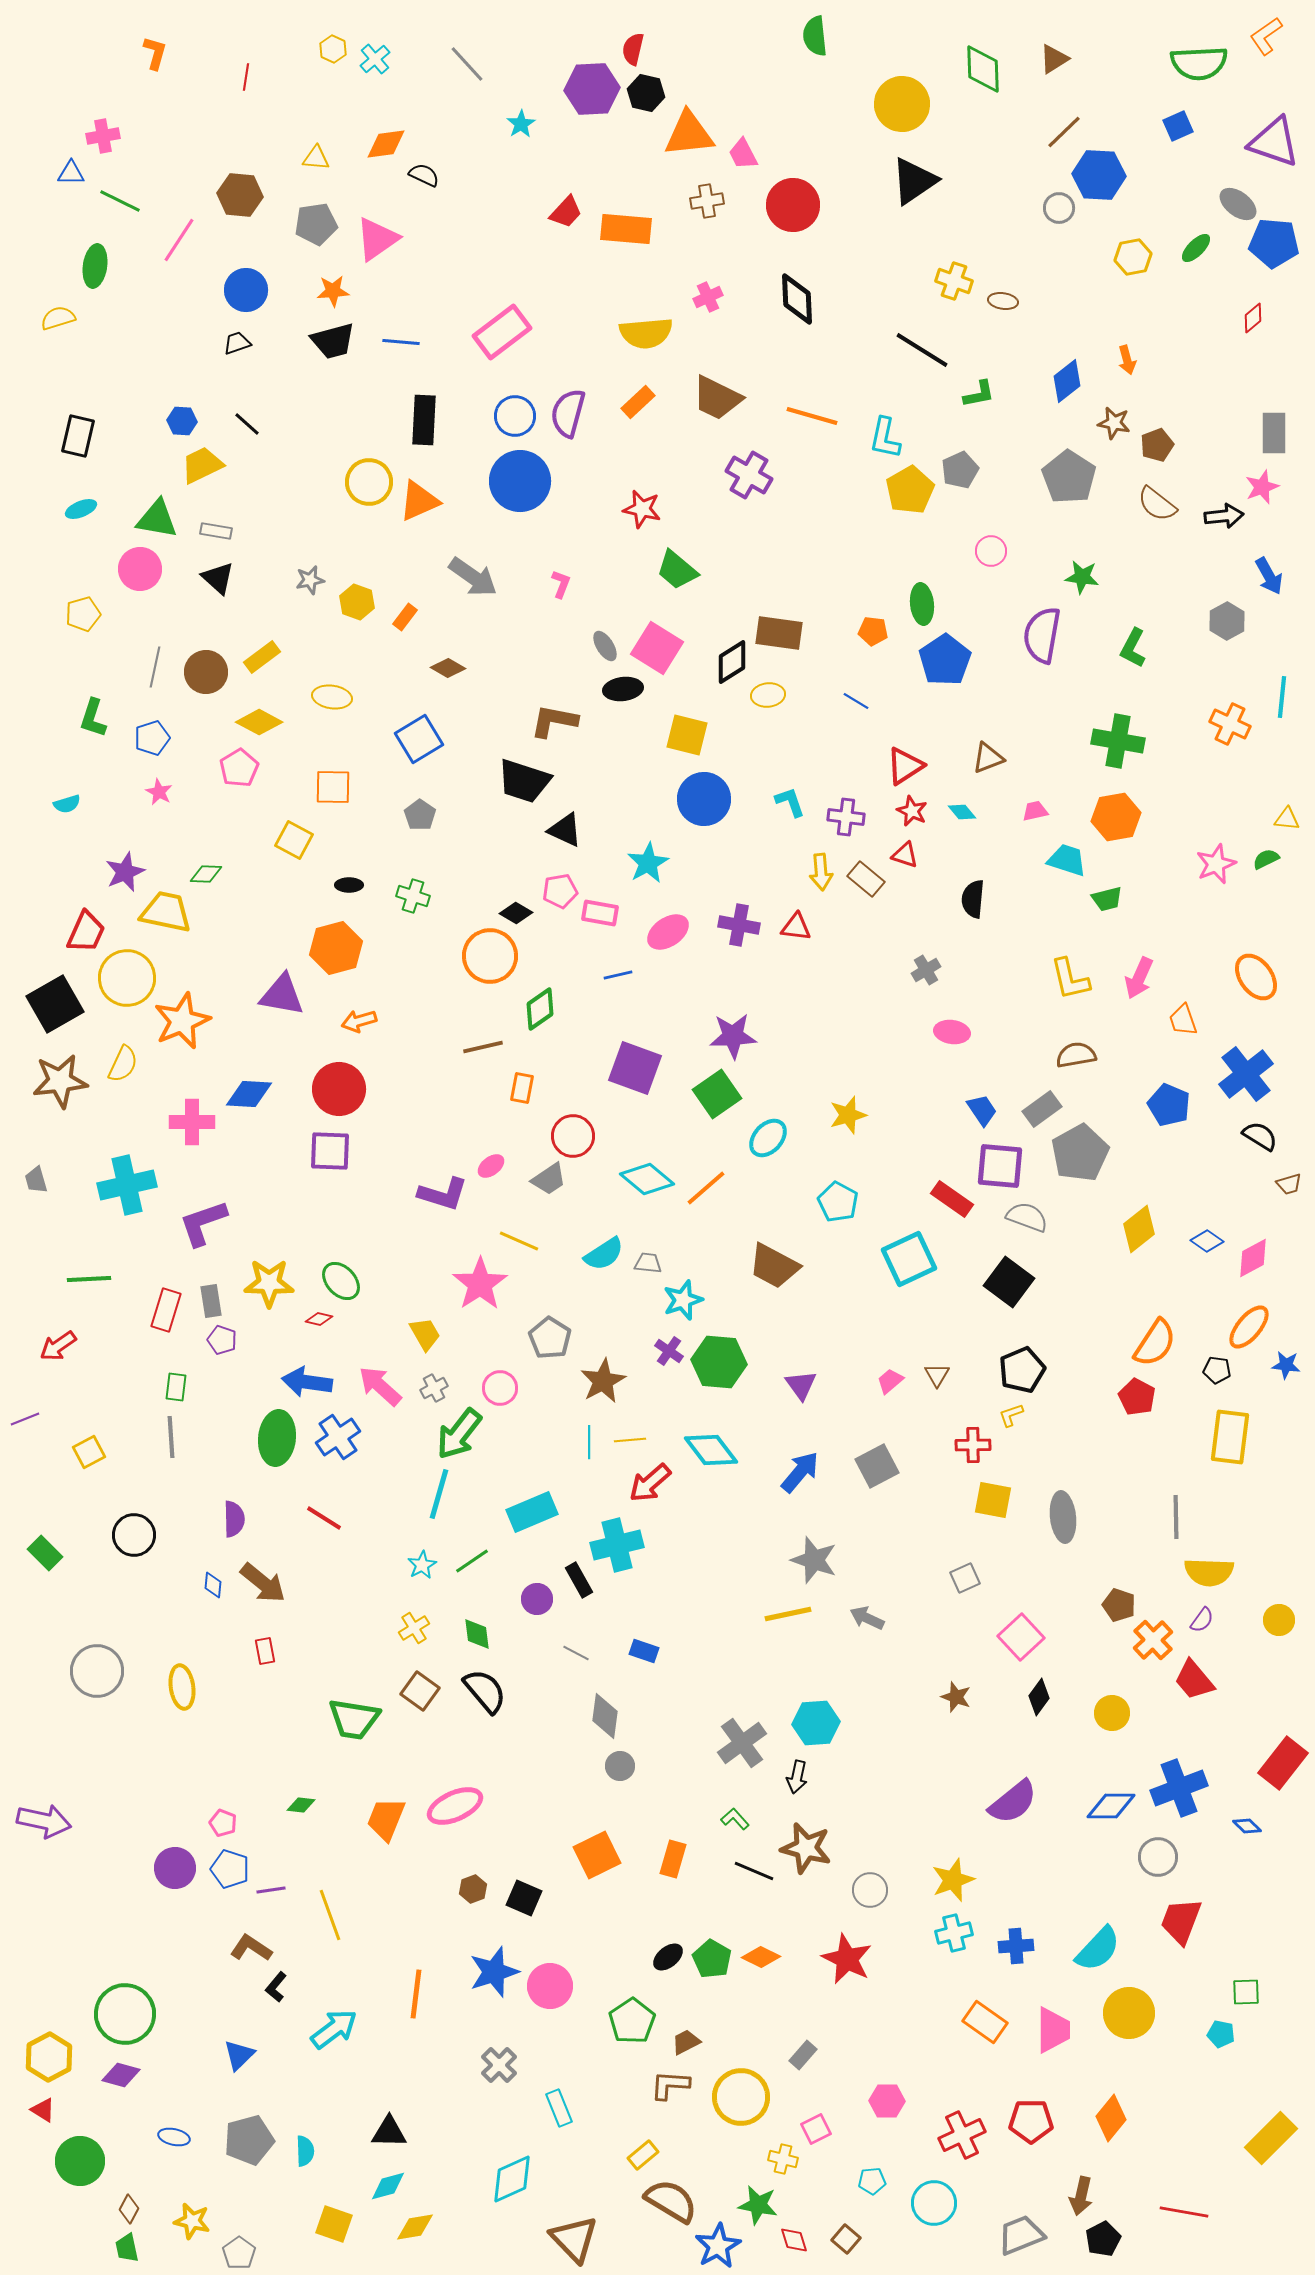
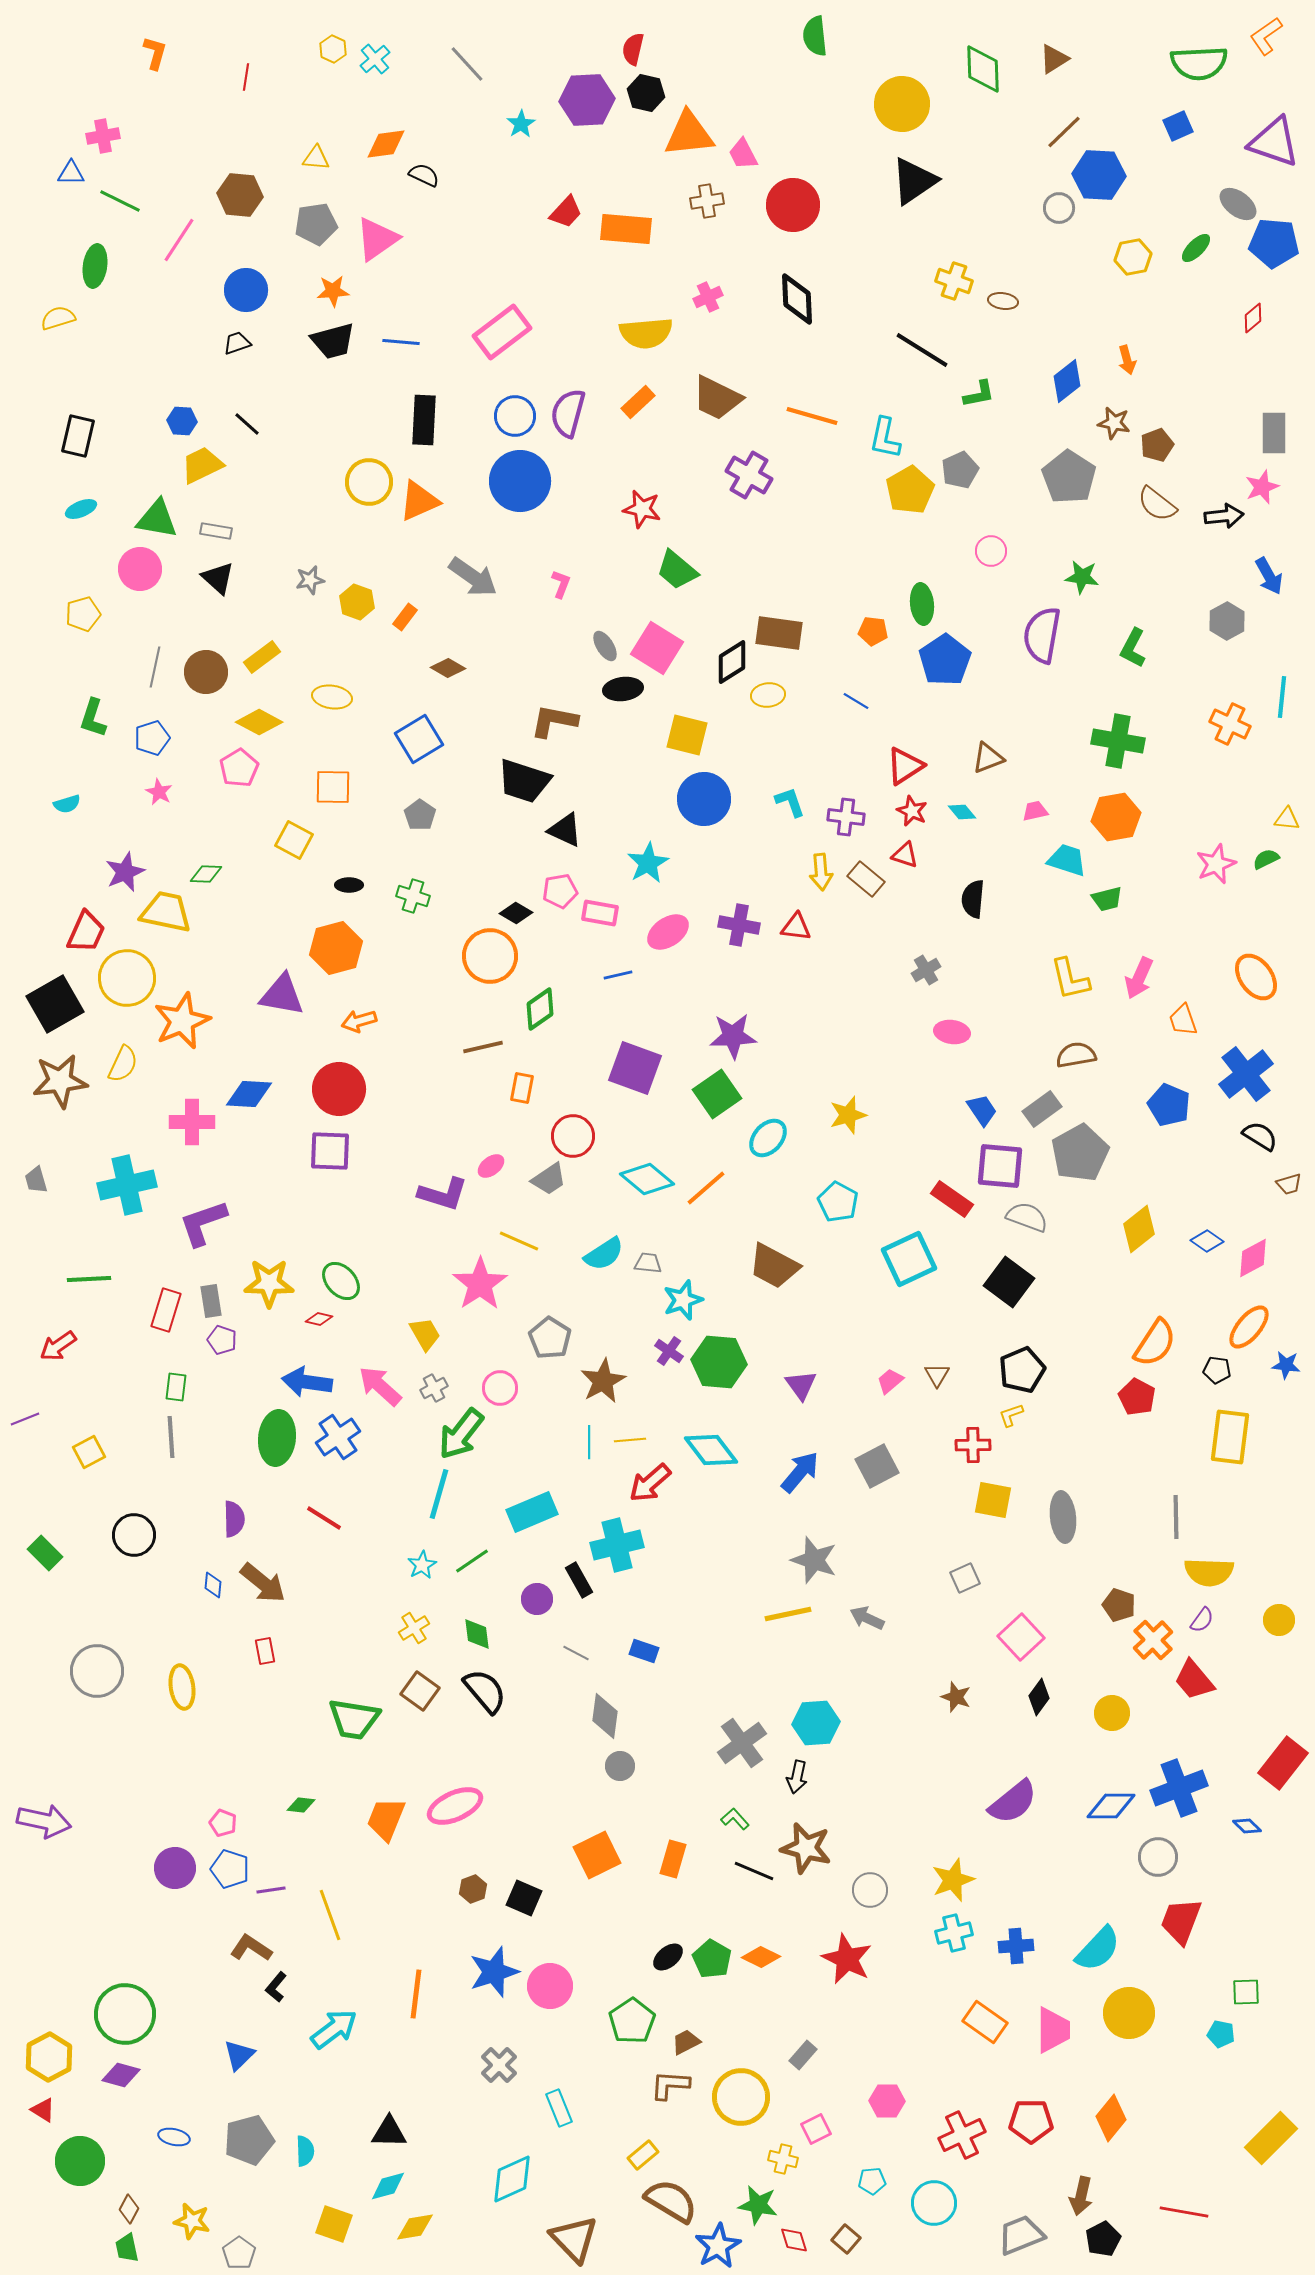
purple hexagon at (592, 89): moved 5 px left, 11 px down
green arrow at (459, 1434): moved 2 px right
